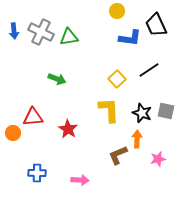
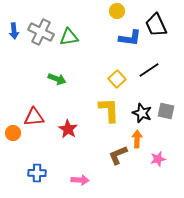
red triangle: moved 1 px right
